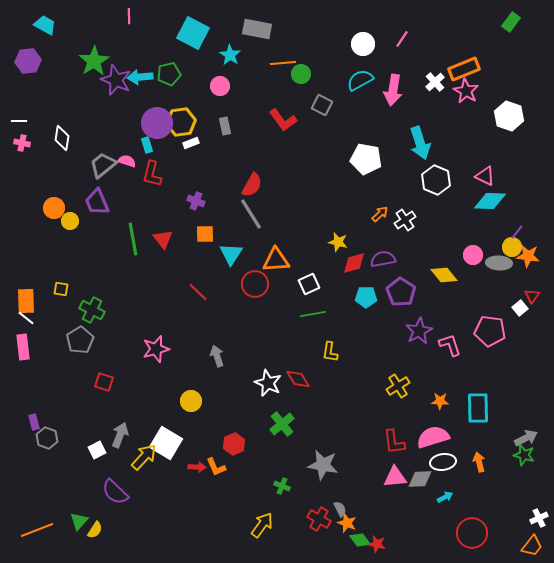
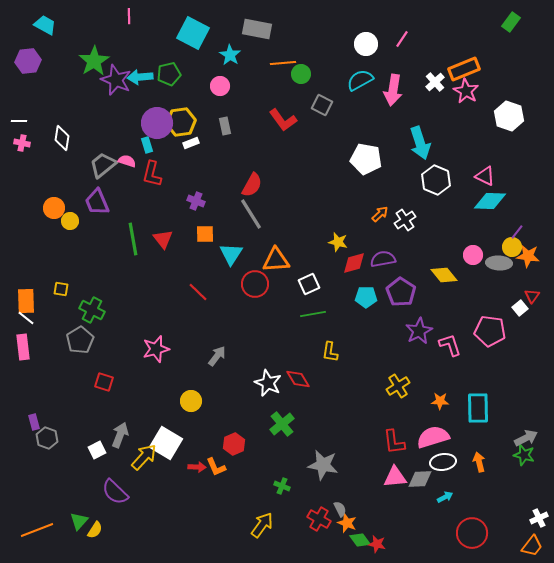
white circle at (363, 44): moved 3 px right
gray arrow at (217, 356): rotated 55 degrees clockwise
